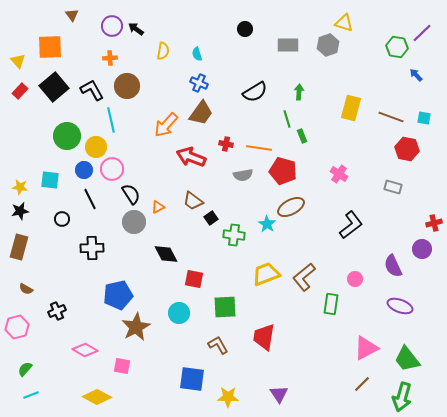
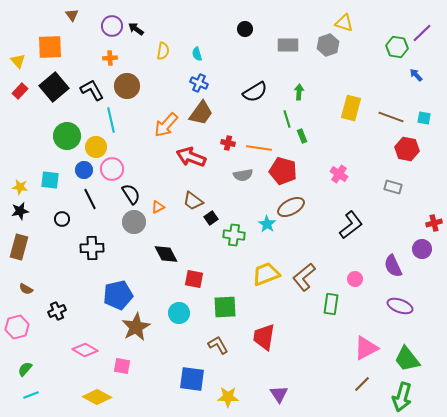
red cross at (226, 144): moved 2 px right, 1 px up
